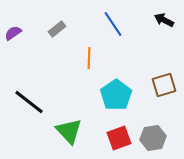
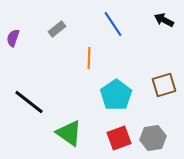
purple semicircle: moved 5 px down; rotated 36 degrees counterclockwise
green triangle: moved 2 px down; rotated 12 degrees counterclockwise
